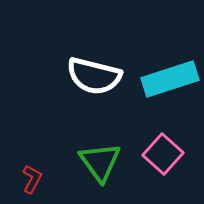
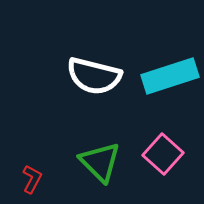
cyan rectangle: moved 3 px up
green triangle: rotated 9 degrees counterclockwise
